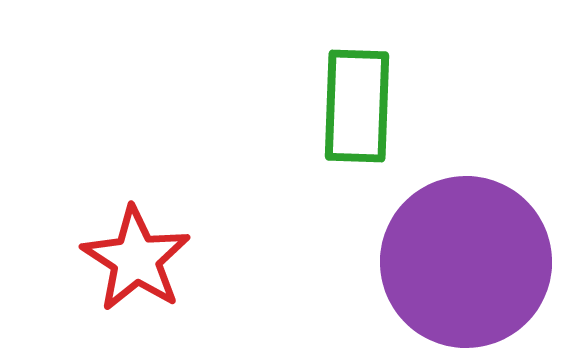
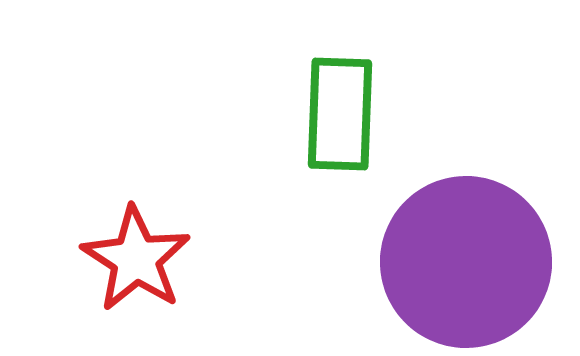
green rectangle: moved 17 px left, 8 px down
